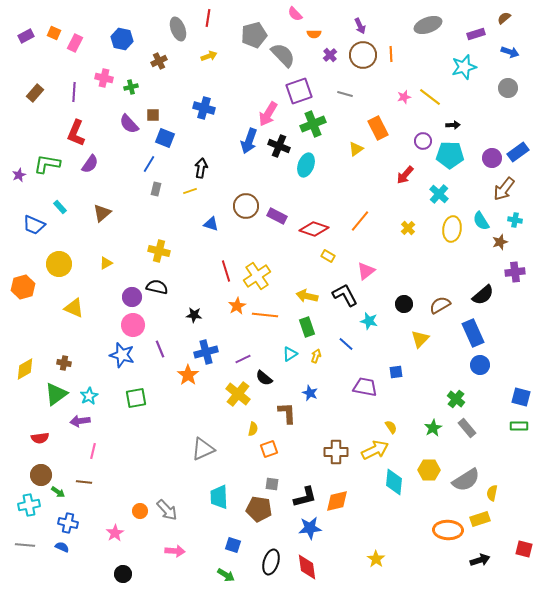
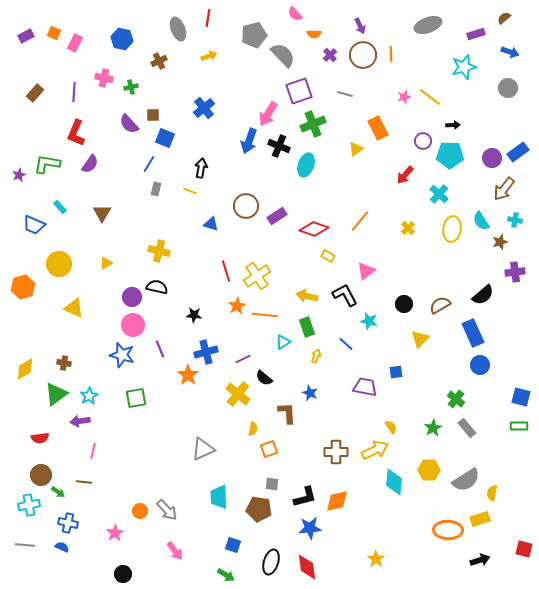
blue cross at (204, 108): rotated 35 degrees clockwise
yellow line at (190, 191): rotated 40 degrees clockwise
brown triangle at (102, 213): rotated 18 degrees counterclockwise
purple rectangle at (277, 216): rotated 60 degrees counterclockwise
cyan triangle at (290, 354): moved 7 px left, 12 px up
pink arrow at (175, 551): rotated 48 degrees clockwise
